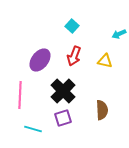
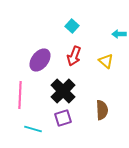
cyan arrow: rotated 24 degrees clockwise
yellow triangle: moved 1 px right; rotated 28 degrees clockwise
